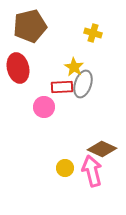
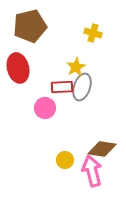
yellow star: moved 2 px right; rotated 12 degrees clockwise
gray ellipse: moved 1 px left, 3 px down
pink circle: moved 1 px right, 1 px down
brown diamond: rotated 16 degrees counterclockwise
yellow circle: moved 8 px up
